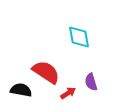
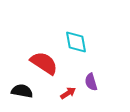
cyan diamond: moved 3 px left, 5 px down
red semicircle: moved 2 px left, 9 px up
black semicircle: moved 1 px right, 1 px down
